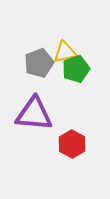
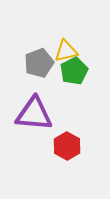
yellow triangle: moved 1 px right, 1 px up
green pentagon: moved 2 px left, 2 px down; rotated 8 degrees counterclockwise
red hexagon: moved 5 px left, 2 px down
